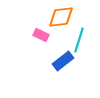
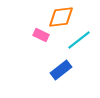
cyan line: rotated 35 degrees clockwise
blue rectangle: moved 2 px left, 9 px down
